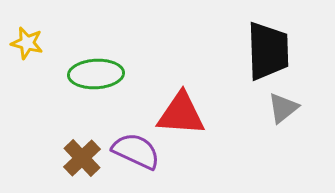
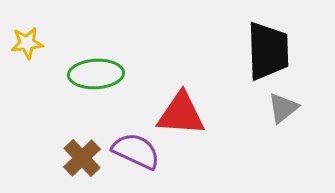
yellow star: rotated 20 degrees counterclockwise
